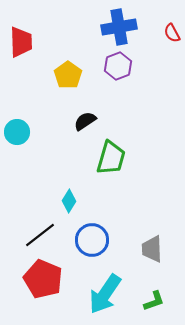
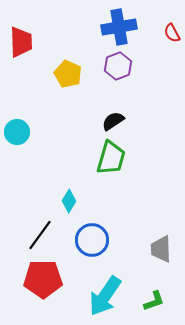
yellow pentagon: moved 1 px up; rotated 12 degrees counterclockwise
black semicircle: moved 28 px right
black line: rotated 16 degrees counterclockwise
gray trapezoid: moved 9 px right
red pentagon: rotated 24 degrees counterclockwise
cyan arrow: moved 2 px down
